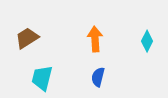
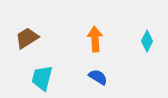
blue semicircle: rotated 108 degrees clockwise
